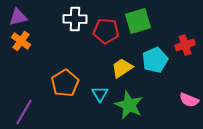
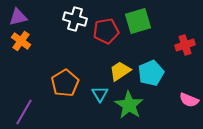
white cross: rotated 15 degrees clockwise
red pentagon: rotated 15 degrees counterclockwise
cyan pentagon: moved 4 px left, 13 px down
yellow trapezoid: moved 2 px left, 3 px down
green star: rotated 8 degrees clockwise
